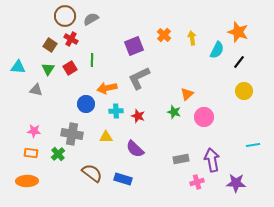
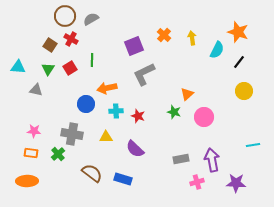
gray L-shape: moved 5 px right, 4 px up
